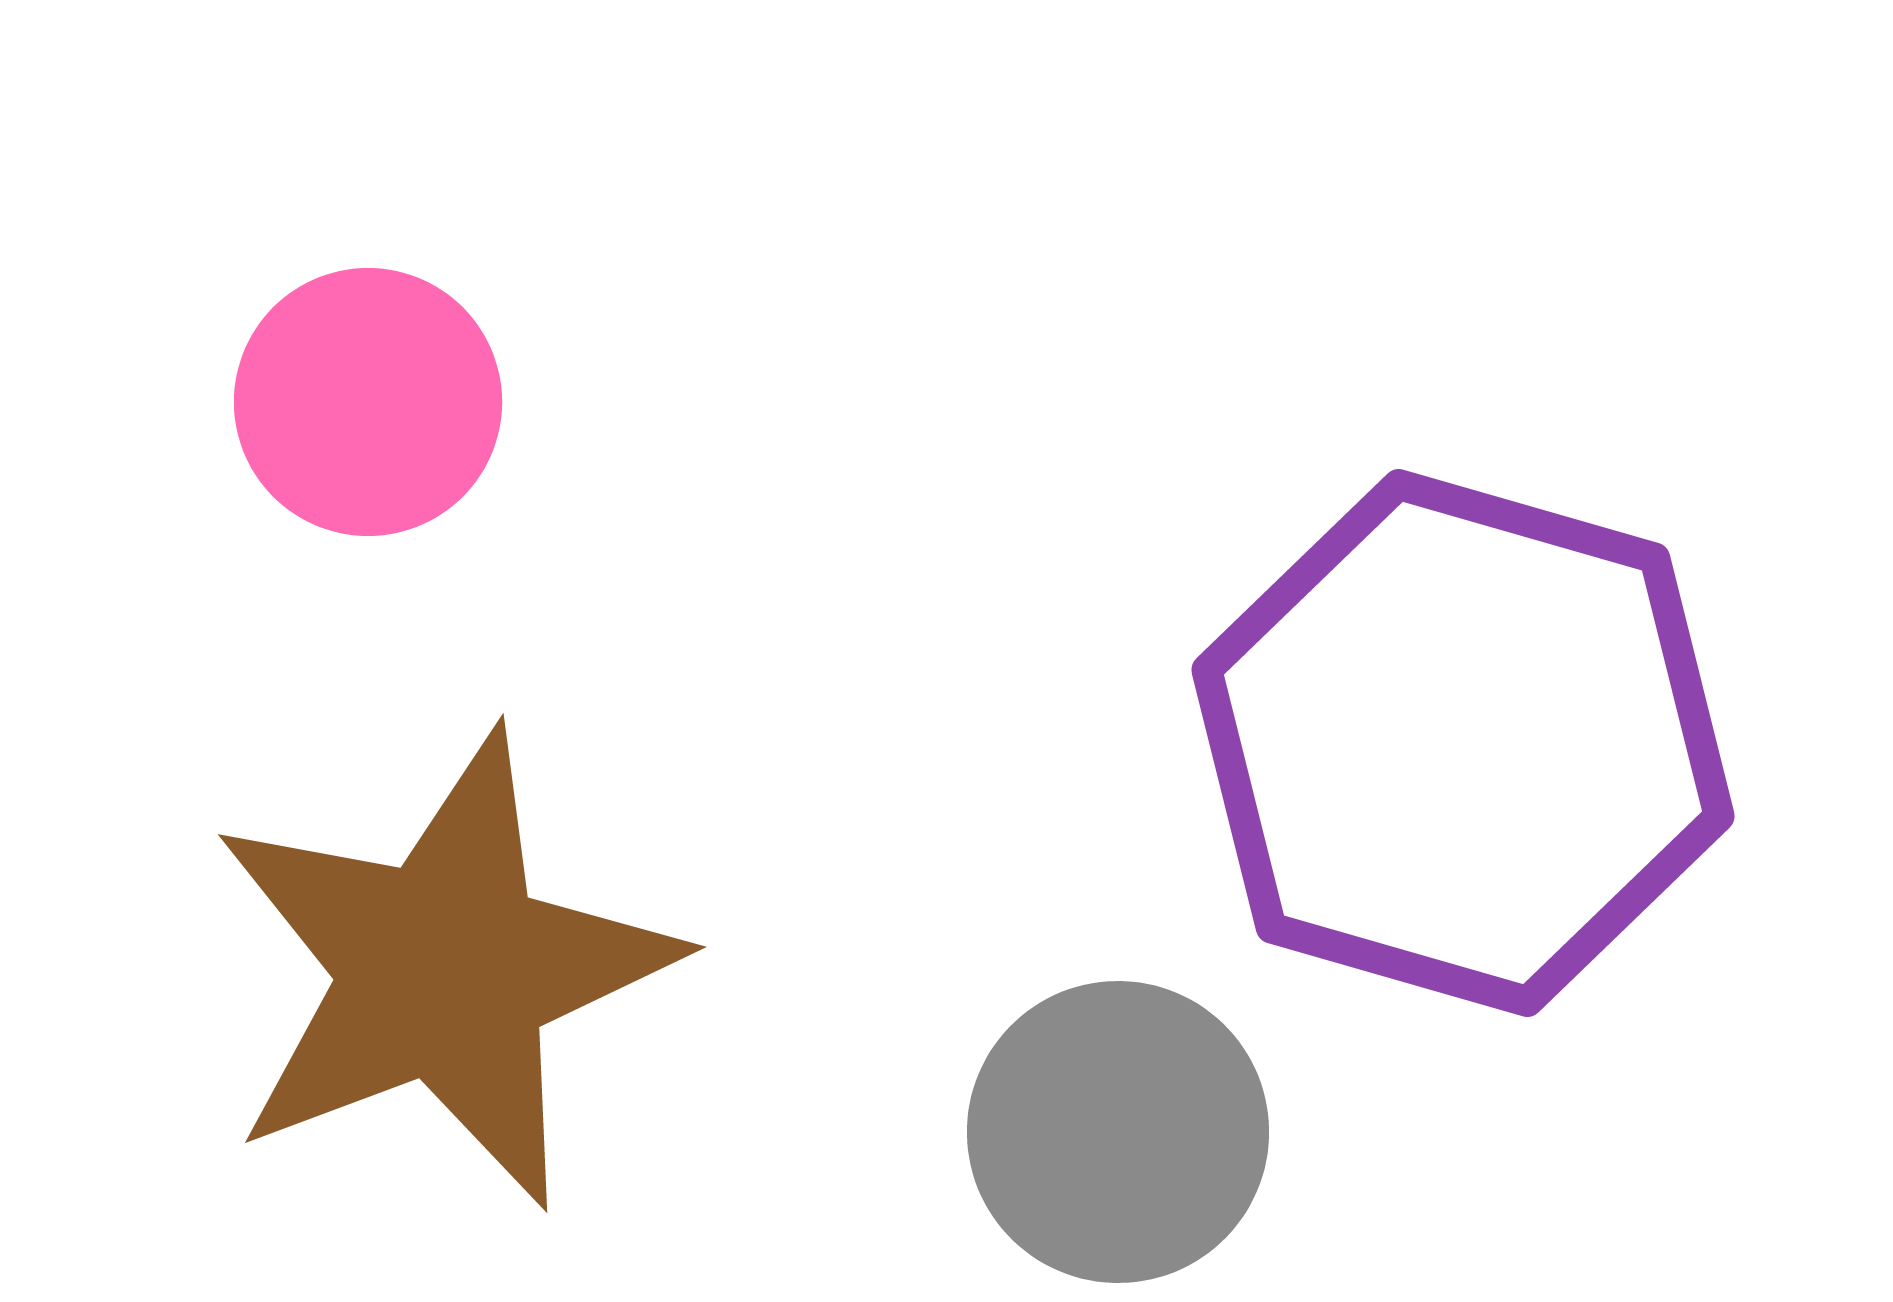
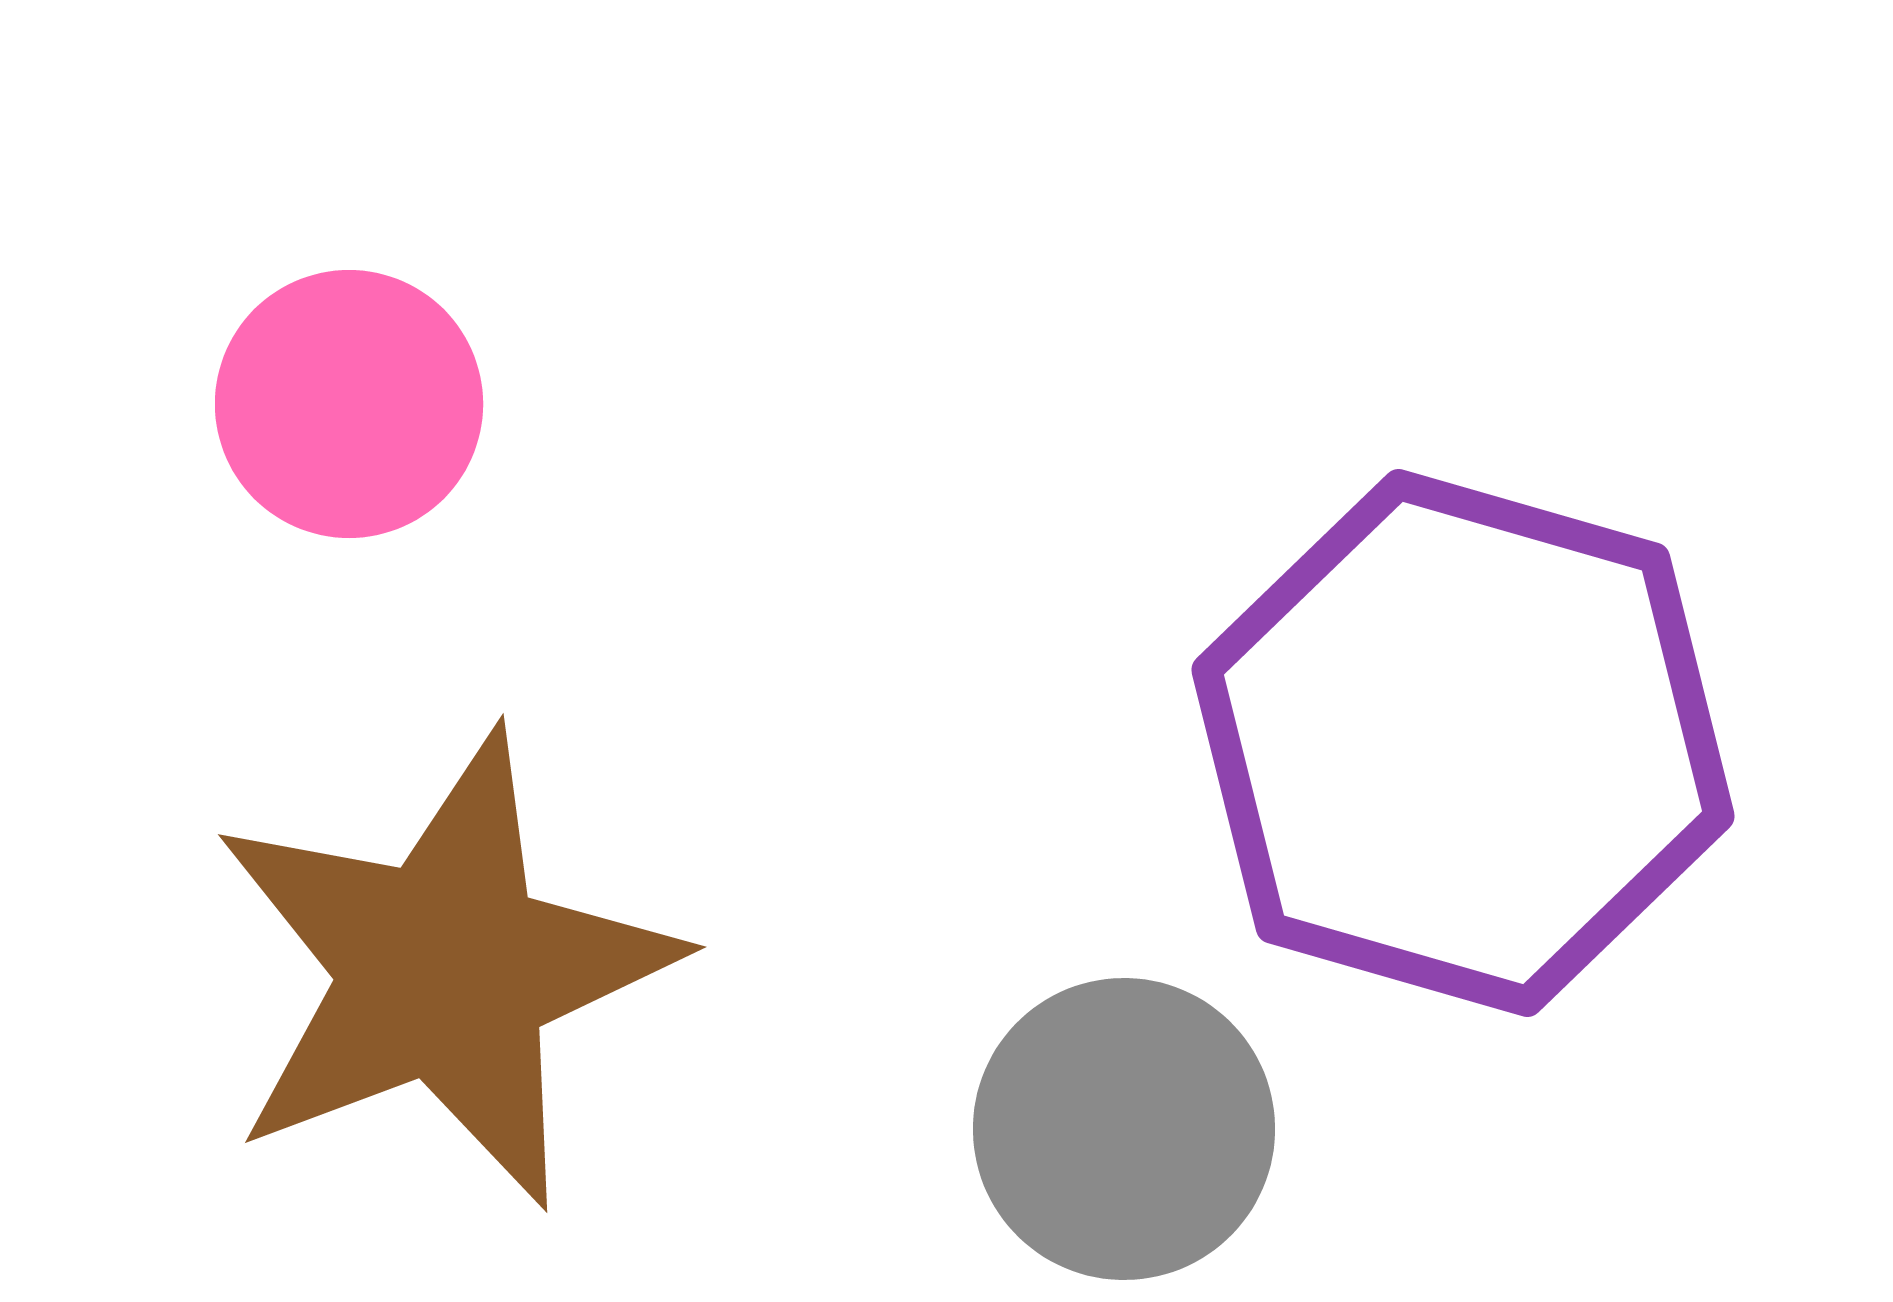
pink circle: moved 19 px left, 2 px down
gray circle: moved 6 px right, 3 px up
